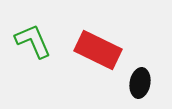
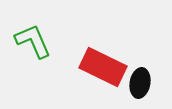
red rectangle: moved 5 px right, 17 px down
